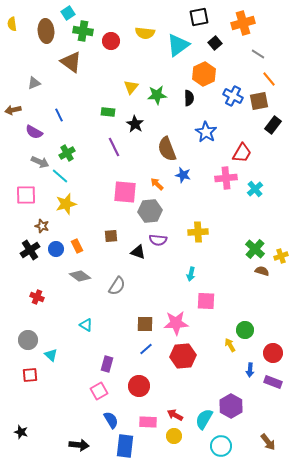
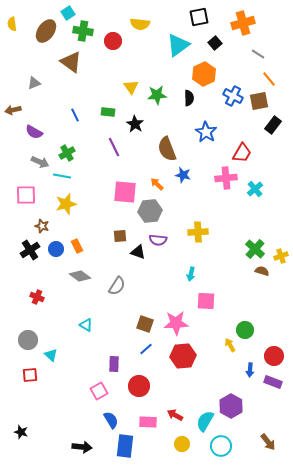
brown ellipse at (46, 31): rotated 40 degrees clockwise
yellow semicircle at (145, 33): moved 5 px left, 9 px up
red circle at (111, 41): moved 2 px right
yellow triangle at (131, 87): rotated 14 degrees counterclockwise
blue line at (59, 115): moved 16 px right
cyan line at (60, 176): moved 2 px right; rotated 30 degrees counterclockwise
brown square at (111, 236): moved 9 px right
brown square at (145, 324): rotated 18 degrees clockwise
red circle at (273, 353): moved 1 px right, 3 px down
purple rectangle at (107, 364): moved 7 px right; rotated 14 degrees counterclockwise
cyan semicircle at (204, 419): moved 1 px right, 2 px down
yellow circle at (174, 436): moved 8 px right, 8 px down
black arrow at (79, 445): moved 3 px right, 2 px down
